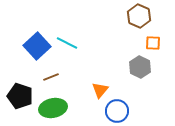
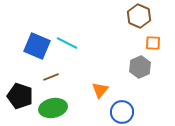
blue square: rotated 24 degrees counterclockwise
gray hexagon: rotated 10 degrees clockwise
blue circle: moved 5 px right, 1 px down
